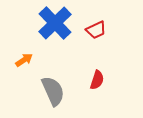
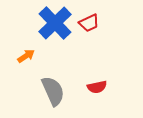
red trapezoid: moved 7 px left, 7 px up
orange arrow: moved 2 px right, 4 px up
red semicircle: moved 7 px down; rotated 60 degrees clockwise
